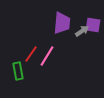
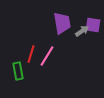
purple trapezoid: rotated 15 degrees counterclockwise
red line: rotated 18 degrees counterclockwise
